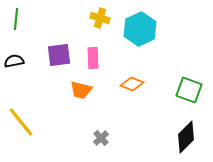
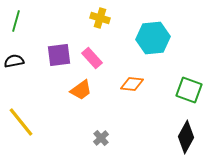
green line: moved 2 px down; rotated 10 degrees clockwise
cyan hexagon: moved 13 px right, 9 px down; rotated 20 degrees clockwise
pink rectangle: moved 1 px left; rotated 40 degrees counterclockwise
orange diamond: rotated 15 degrees counterclockwise
orange trapezoid: rotated 50 degrees counterclockwise
black diamond: rotated 16 degrees counterclockwise
